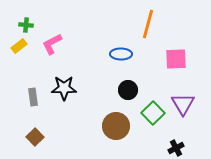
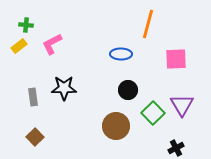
purple triangle: moved 1 px left, 1 px down
